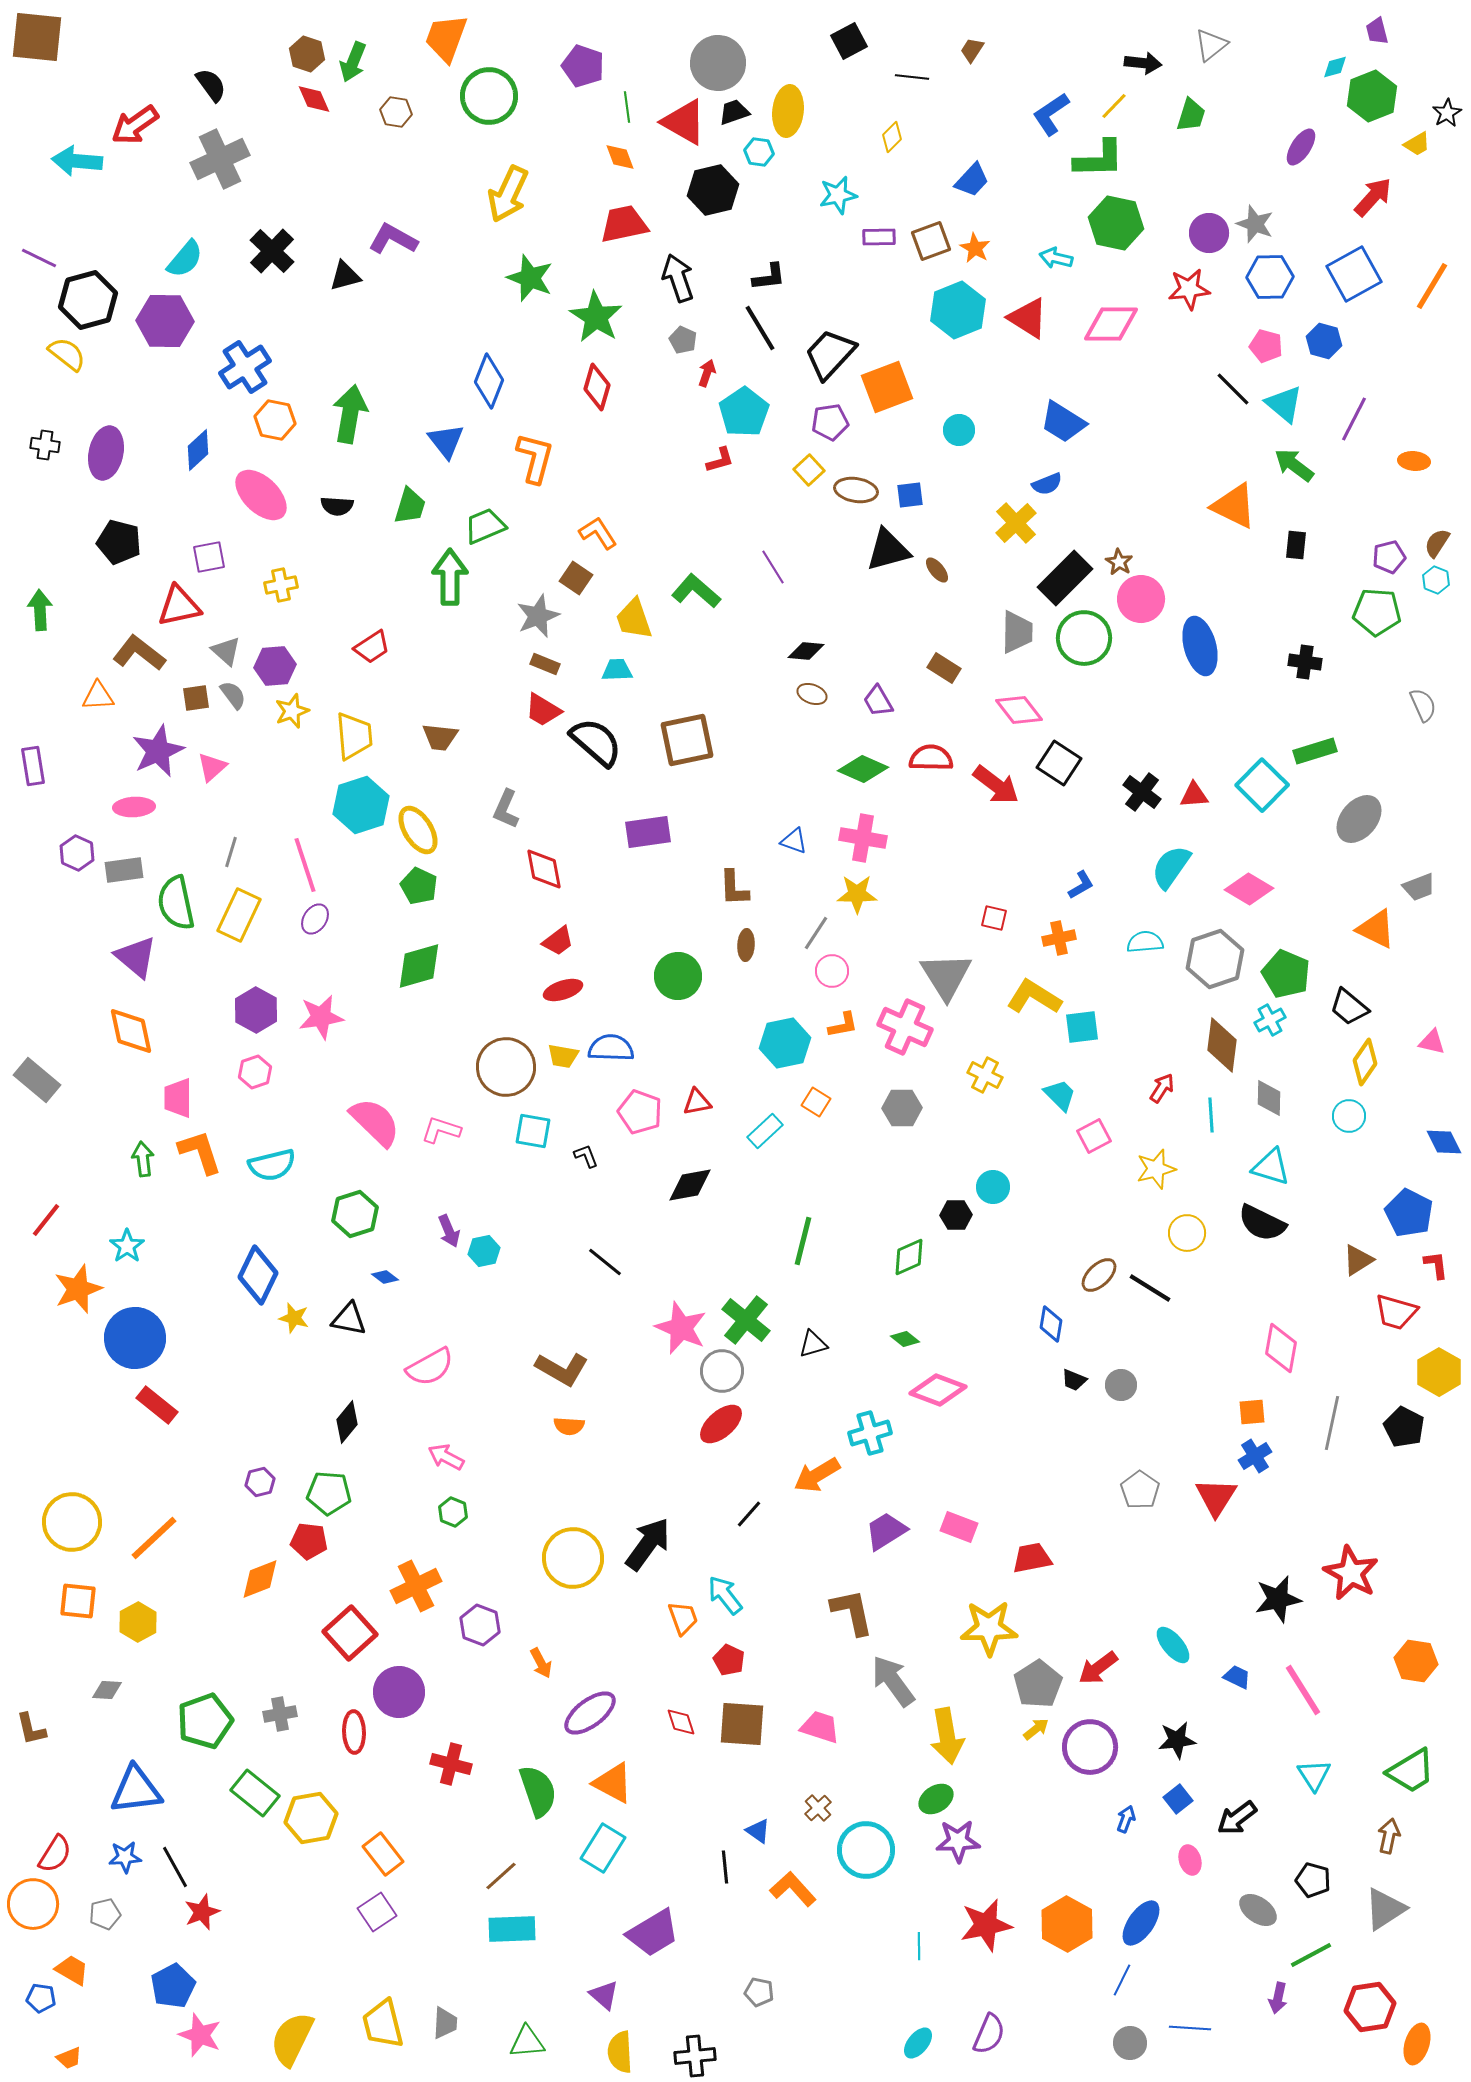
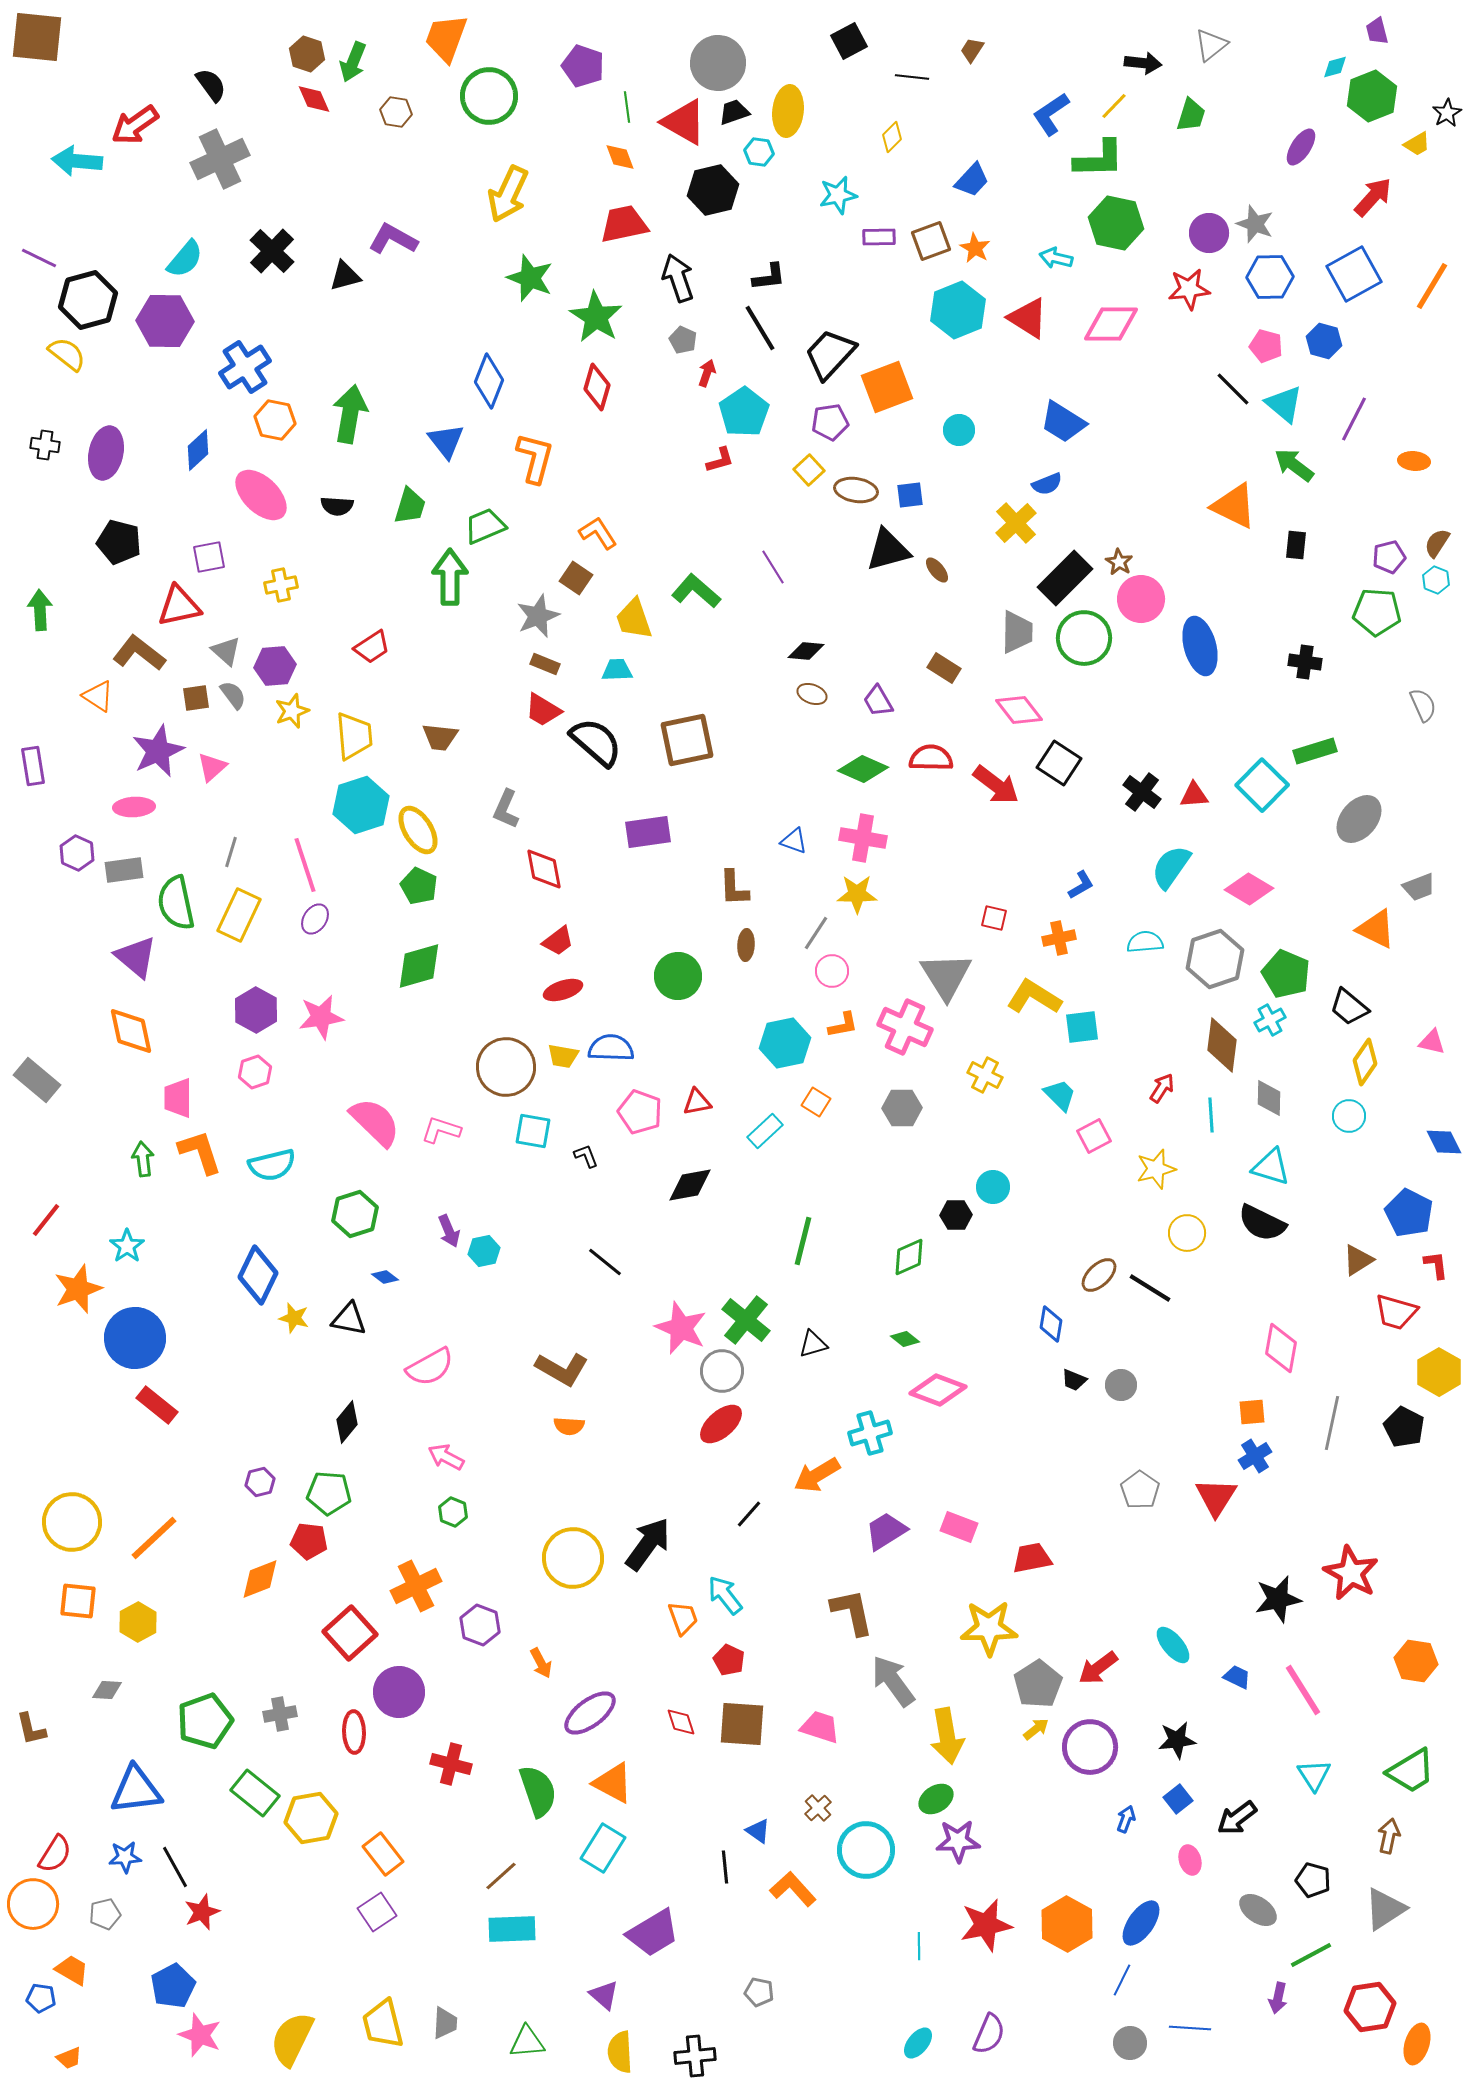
orange triangle at (98, 696): rotated 36 degrees clockwise
